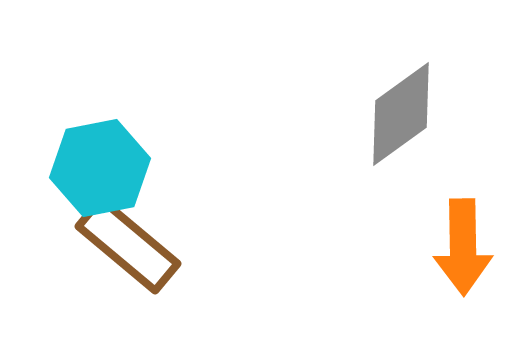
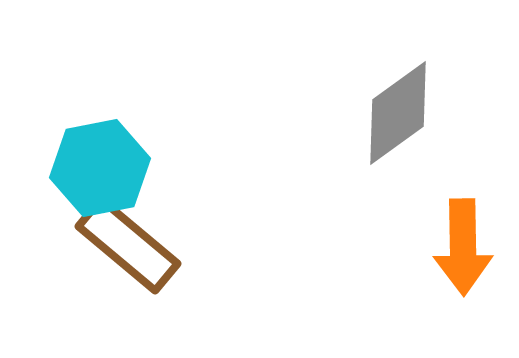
gray diamond: moved 3 px left, 1 px up
